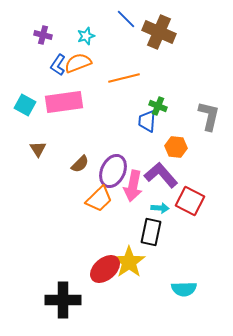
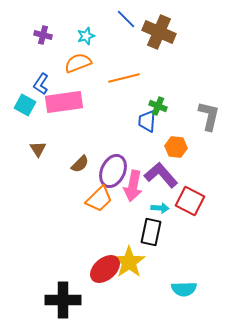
blue L-shape: moved 17 px left, 19 px down
